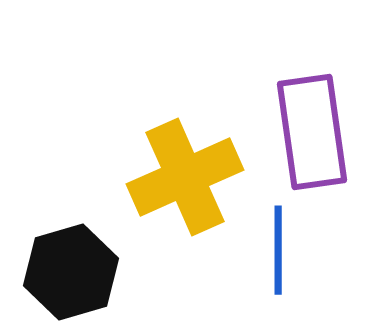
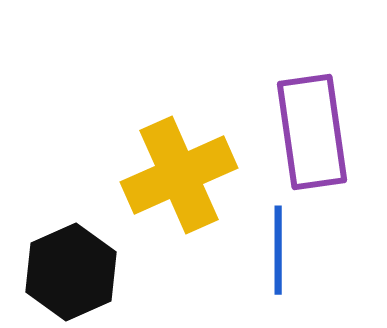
yellow cross: moved 6 px left, 2 px up
black hexagon: rotated 8 degrees counterclockwise
